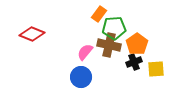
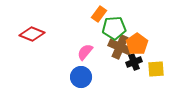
brown cross: moved 11 px right, 2 px down; rotated 10 degrees clockwise
